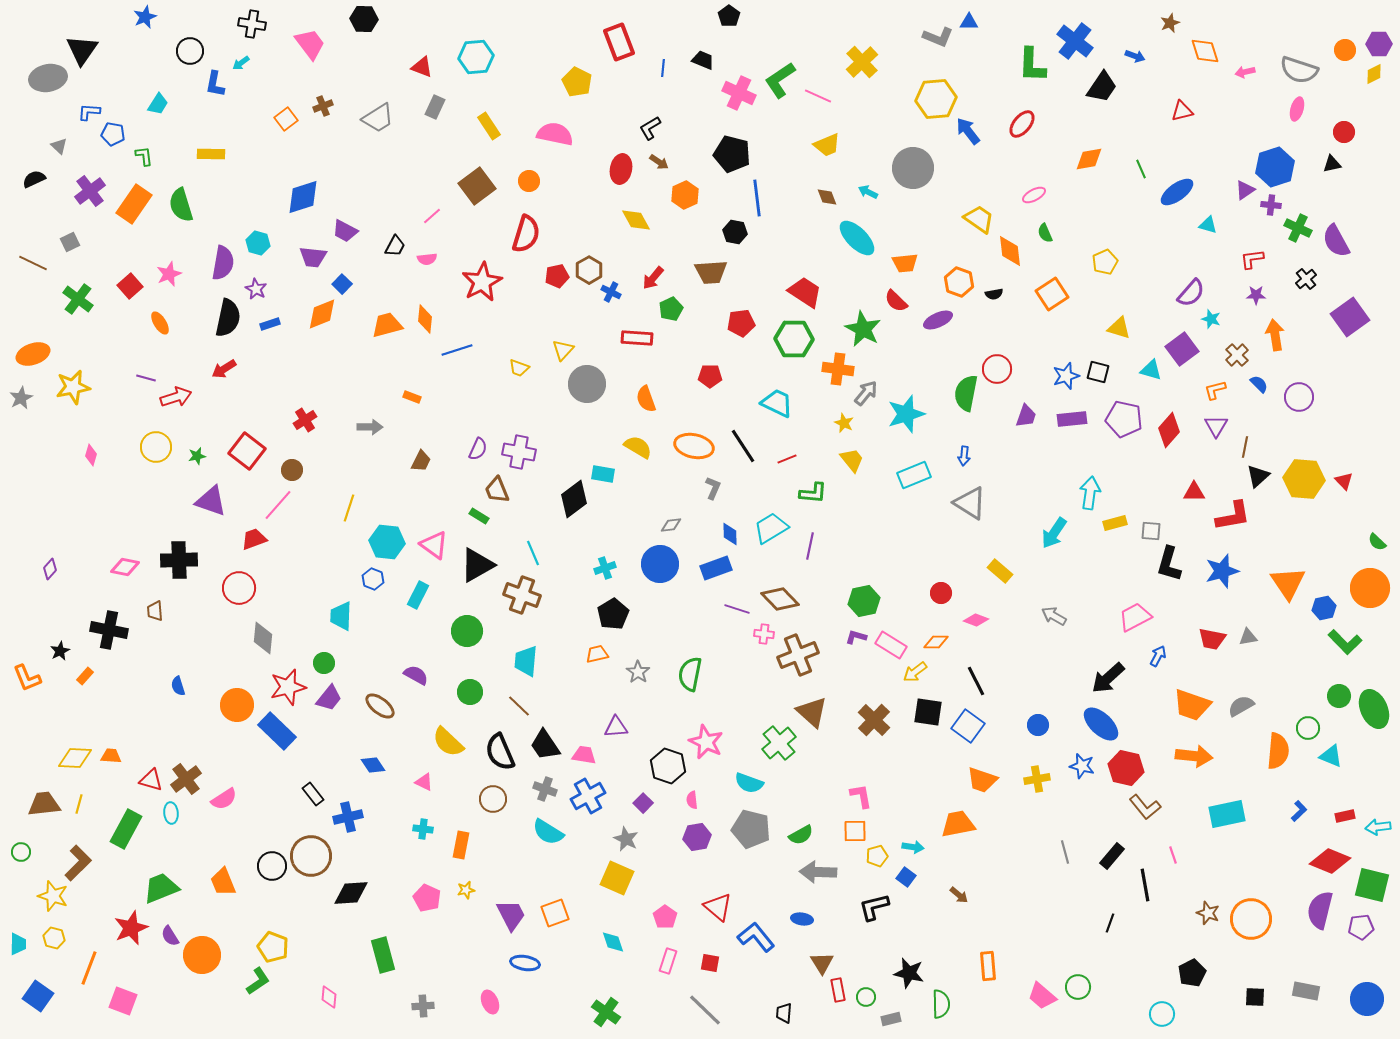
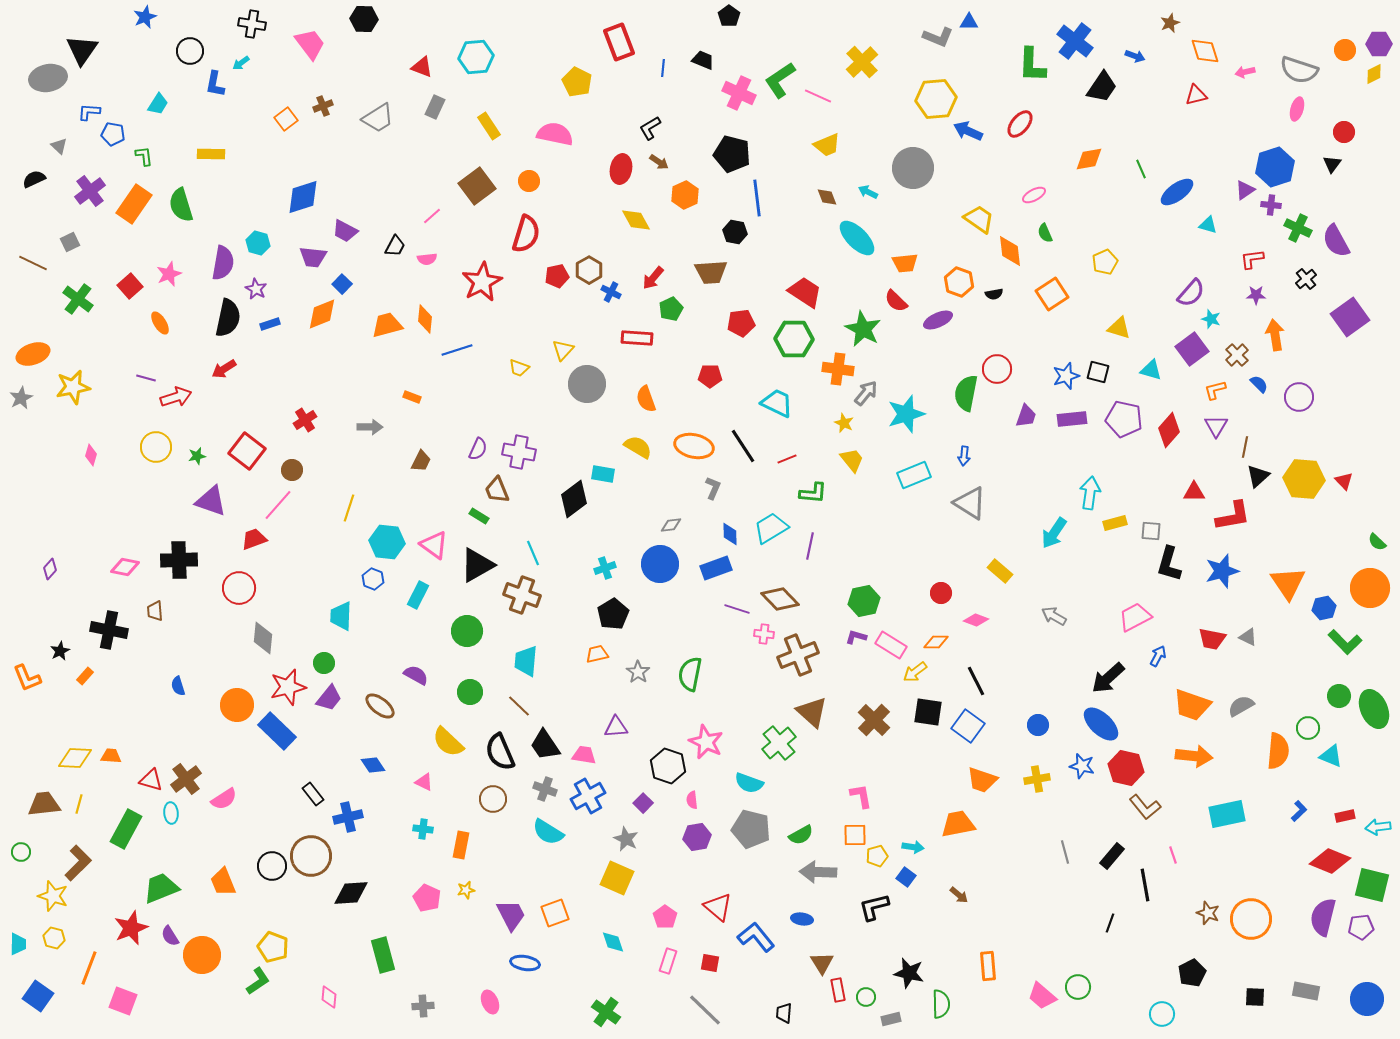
red triangle at (1182, 111): moved 14 px right, 16 px up
red ellipse at (1022, 124): moved 2 px left
blue arrow at (968, 131): rotated 28 degrees counterclockwise
black triangle at (1332, 164): rotated 42 degrees counterclockwise
purple square at (1182, 349): moved 10 px right
gray triangle at (1248, 637): rotated 36 degrees clockwise
orange square at (855, 831): moved 4 px down
purple semicircle at (1320, 910): moved 3 px right, 7 px down
